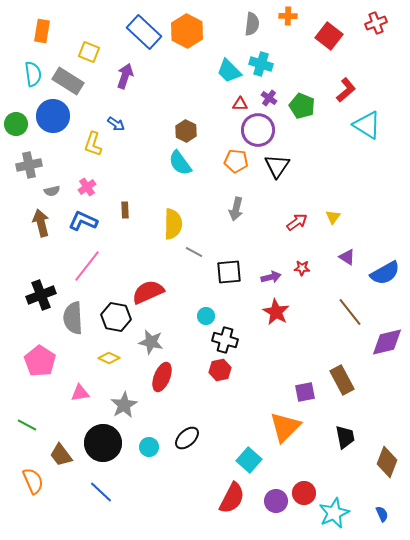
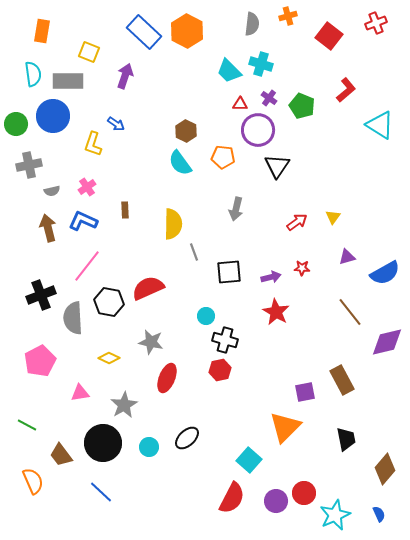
orange cross at (288, 16): rotated 18 degrees counterclockwise
gray rectangle at (68, 81): rotated 32 degrees counterclockwise
cyan triangle at (367, 125): moved 13 px right
orange pentagon at (236, 161): moved 13 px left, 4 px up
brown arrow at (41, 223): moved 7 px right, 5 px down
gray line at (194, 252): rotated 42 degrees clockwise
purple triangle at (347, 257): rotated 48 degrees counterclockwise
red semicircle at (148, 292): moved 4 px up
black hexagon at (116, 317): moved 7 px left, 15 px up
pink pentagon at (40, 361): rotated 12 degrees clockwise
red ellipse at (162, 377): moved 5 px right, 1 px down
black trapezoid at (345, 437): moved 1 px right, 2 px down
brown diamond at (387, 462): moved 2 px left, 7 px down; rotated 20 degrees clockwise
cyan star at (334, 513): moved 1 px right, 2 px down
blue semicircle at (382, 514): moved 3 px left
